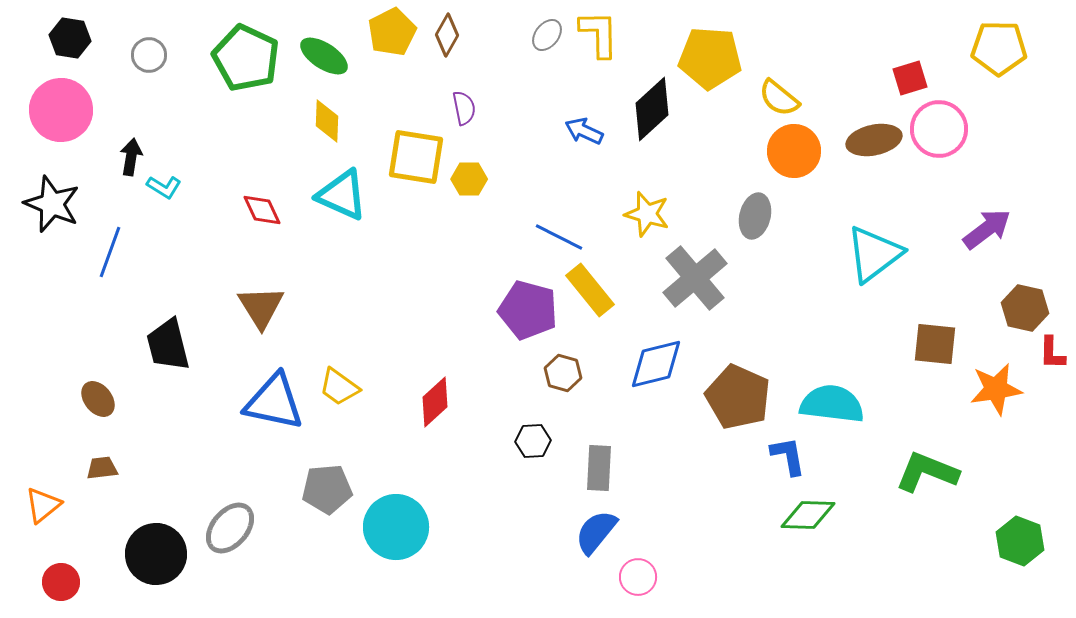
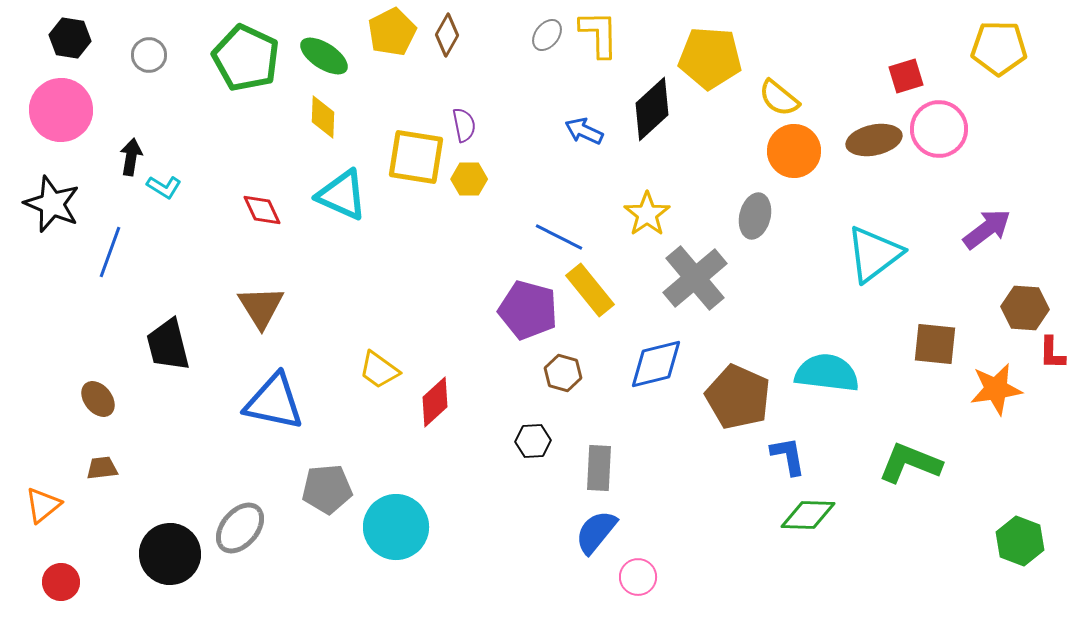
red square at (910, 78): moved 4 px left, 2 px up
purple semicircle at (464, 108): moved 17 px down
yellow diamond at (327, 121): moved 4 px left, 4 px up
yellow star at (647, 214): rotated 21 degrees clockwise
brown hexagon at (1025, 308): rotated 9 degrees counterclockwise
yellow trapezoid at (339, 387): moved 40 px right, 17 px up
cyan semicircle at (832, 404): moved 5 px left, 31 px up
green L-shape at (927, 472): moved 17 px left, 9 px up
gray ellipse at (230, 528): moved 10 px right
black circle at (156, 554): moved 14 px right
